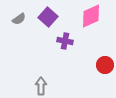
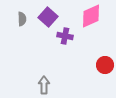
gray semicircle: moved 3 px right; rotated 56 degrees counterclockwise
purple cross: moved 5 px up
gray arrow: moved 3 px right, 1 px up
